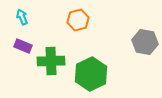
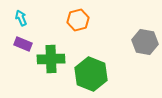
cyan arrow: moved 1 px left, 1 px down
purple rectangle: moved 2 px up
green cross: moved 2 px up
green hexagon: rotated 12 degrees counterclockwise
